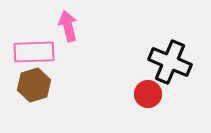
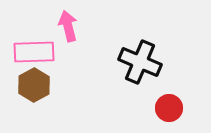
black cross: moved 30 px left
brown hexagon: rotated 12 degrees counterclockwise
red circle: moved 21 px right, 14 px down
